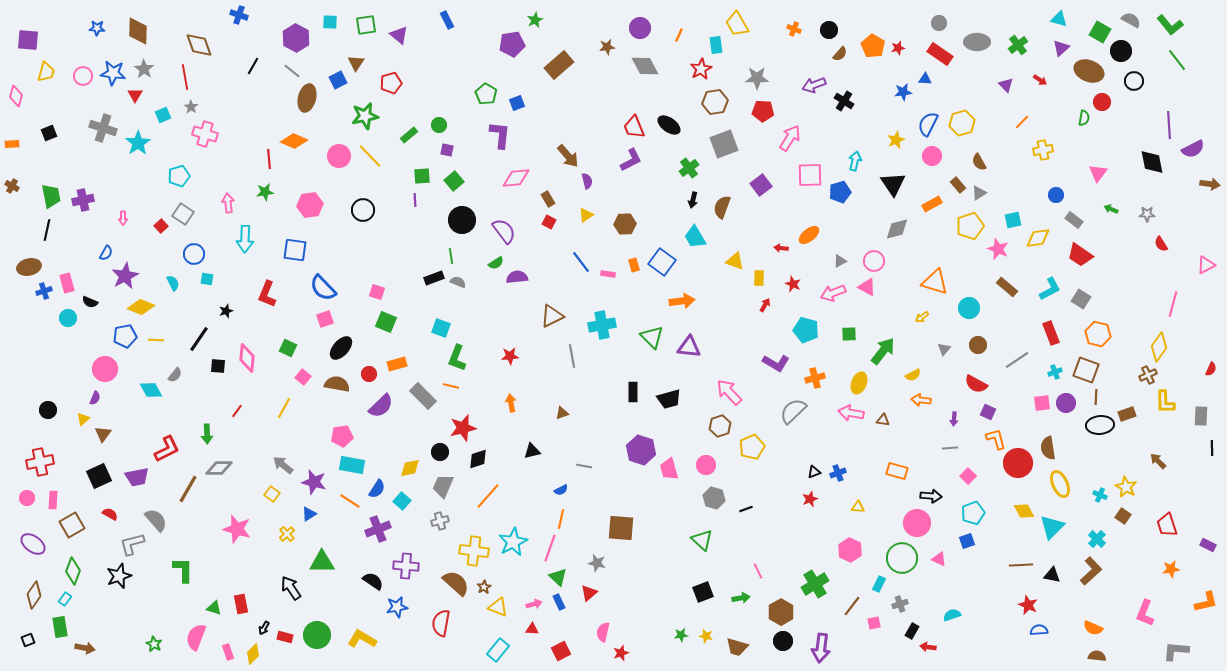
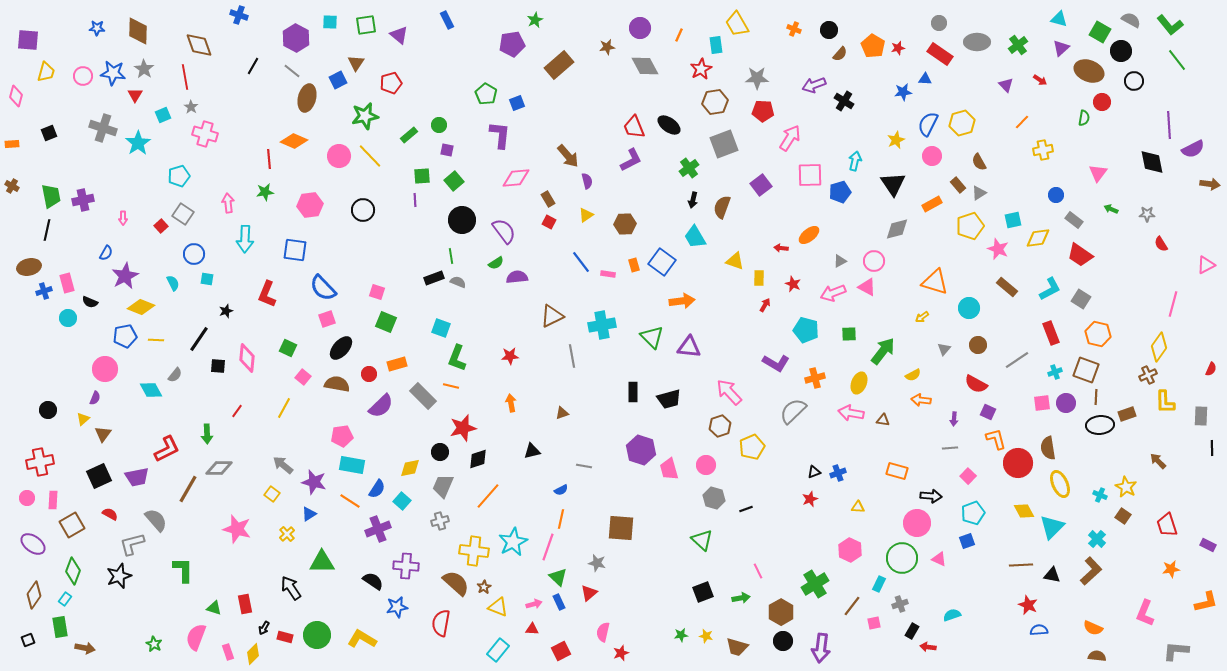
pink square at (325, 319): moved 2 px right
pink line at (550, 548): moved 2 px left, 1 px up
red rectangle at (241, 604): moved 4 px right
